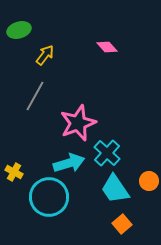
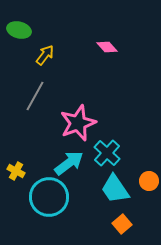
green ellipse: rotated 30 degrees clockwise
cyan arrow: rotated 20 degrees counterclockwise
yellow cross: moved 2 px right, 1 px up
